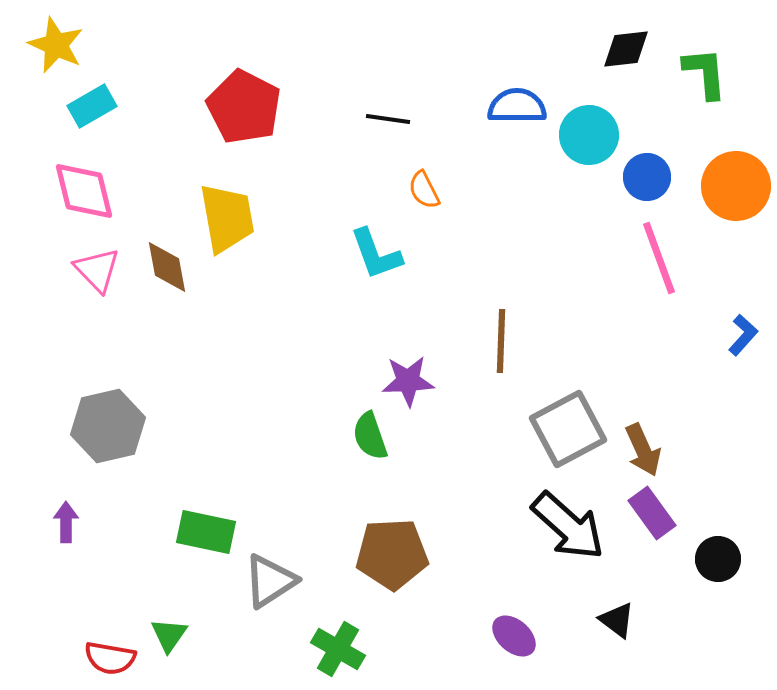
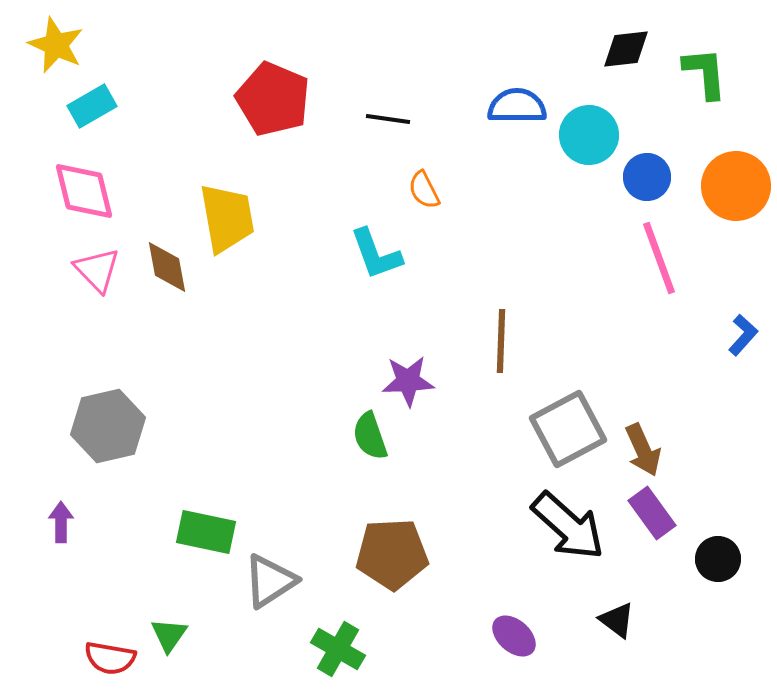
red pentagon: moved 29 px right, 8 px up; rotated 4 degrees counterclockwise
purple arrow: moved 5 px left
